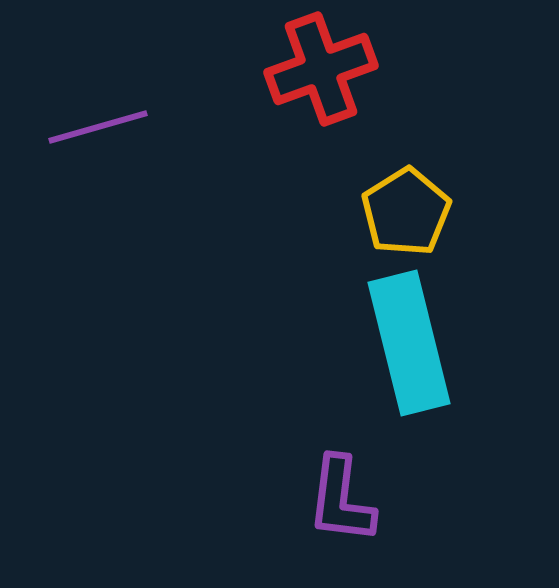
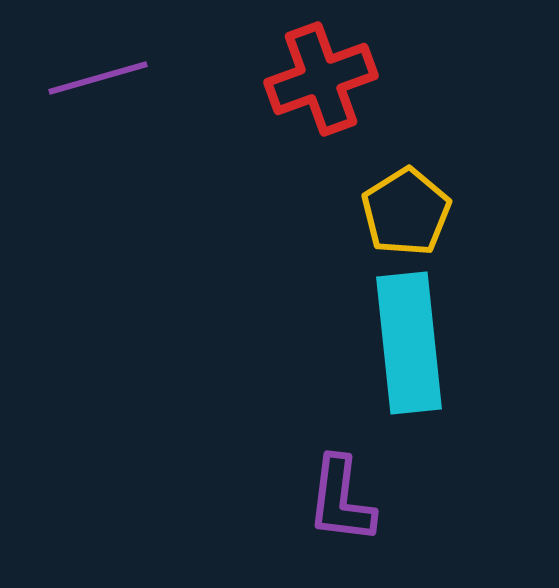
red cross: moved 10 px down
purple line: moved 49 px up
cyan rectangle: rotated 8 degrees clockwise
